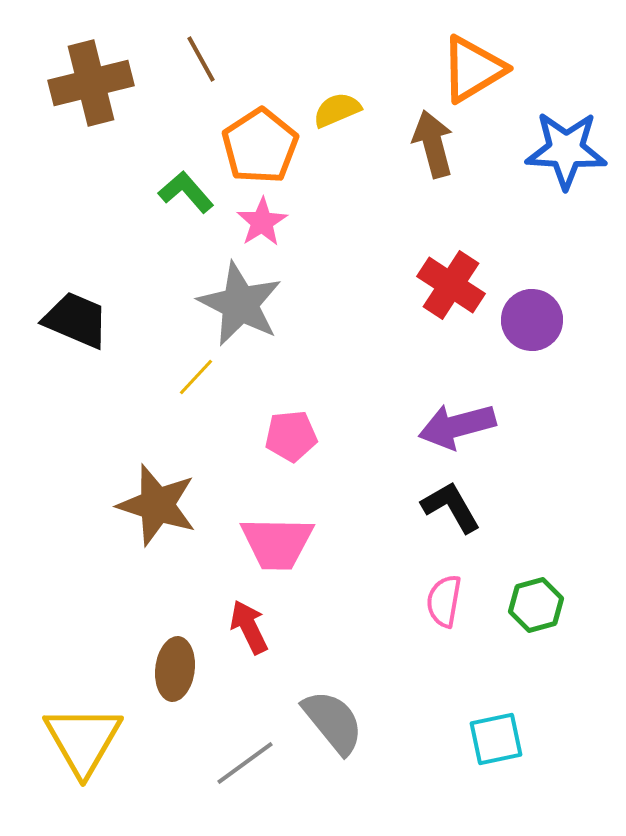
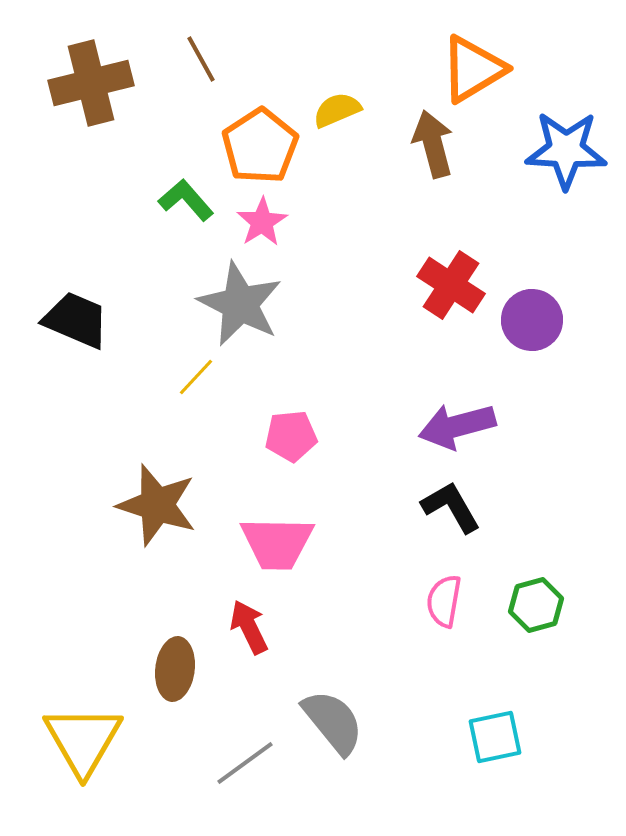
green L-shape: moved 8 px down
cyan square: moved 1 px left, 2 px up
